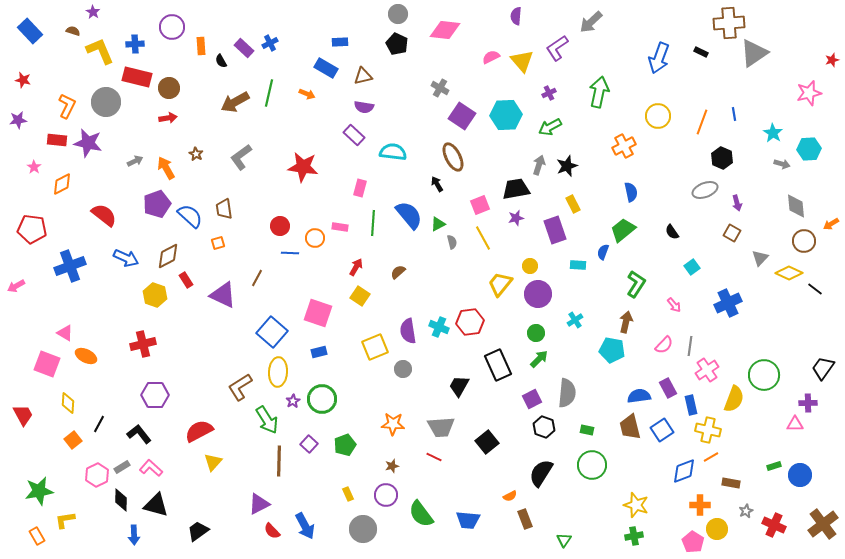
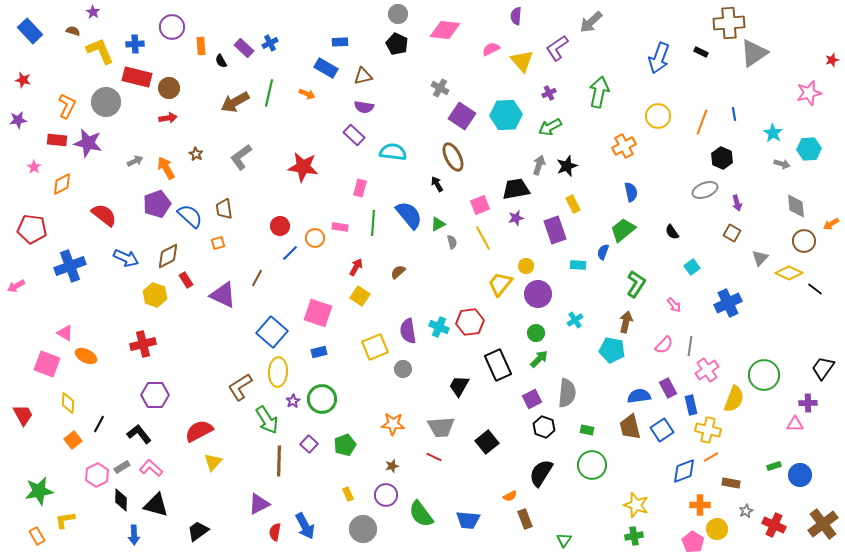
pink semicircle at (491, 57): moved 8 px up
blue line at (290, 253): rotated 48 degrees counterclockwise
yellow circle at (530, 266): moved 4 px left
red semicircle at (272, 531): moved 3 px right, 1 px down; rotated 54 degrees clockwise
